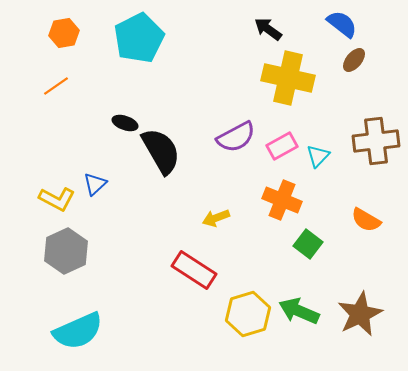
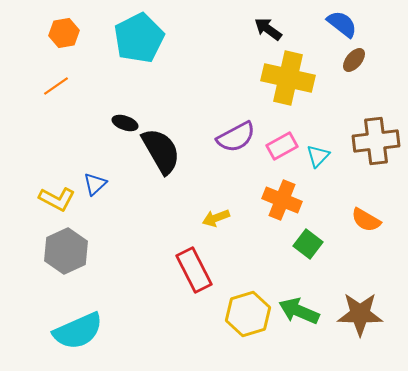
red rectangle: rotated 30 degrees clockwise
brown star: rotated 27 degrees clockwise
